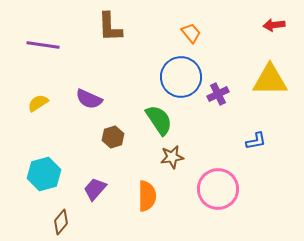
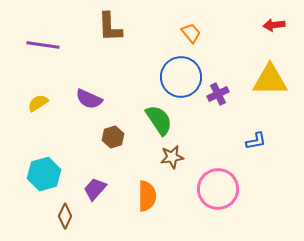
brown diamond: moved 4 px right, 6 px up; rotated 15 degrees counterclockwise
